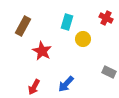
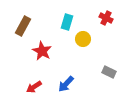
red arrow: rotated 28 degrees clockwise
